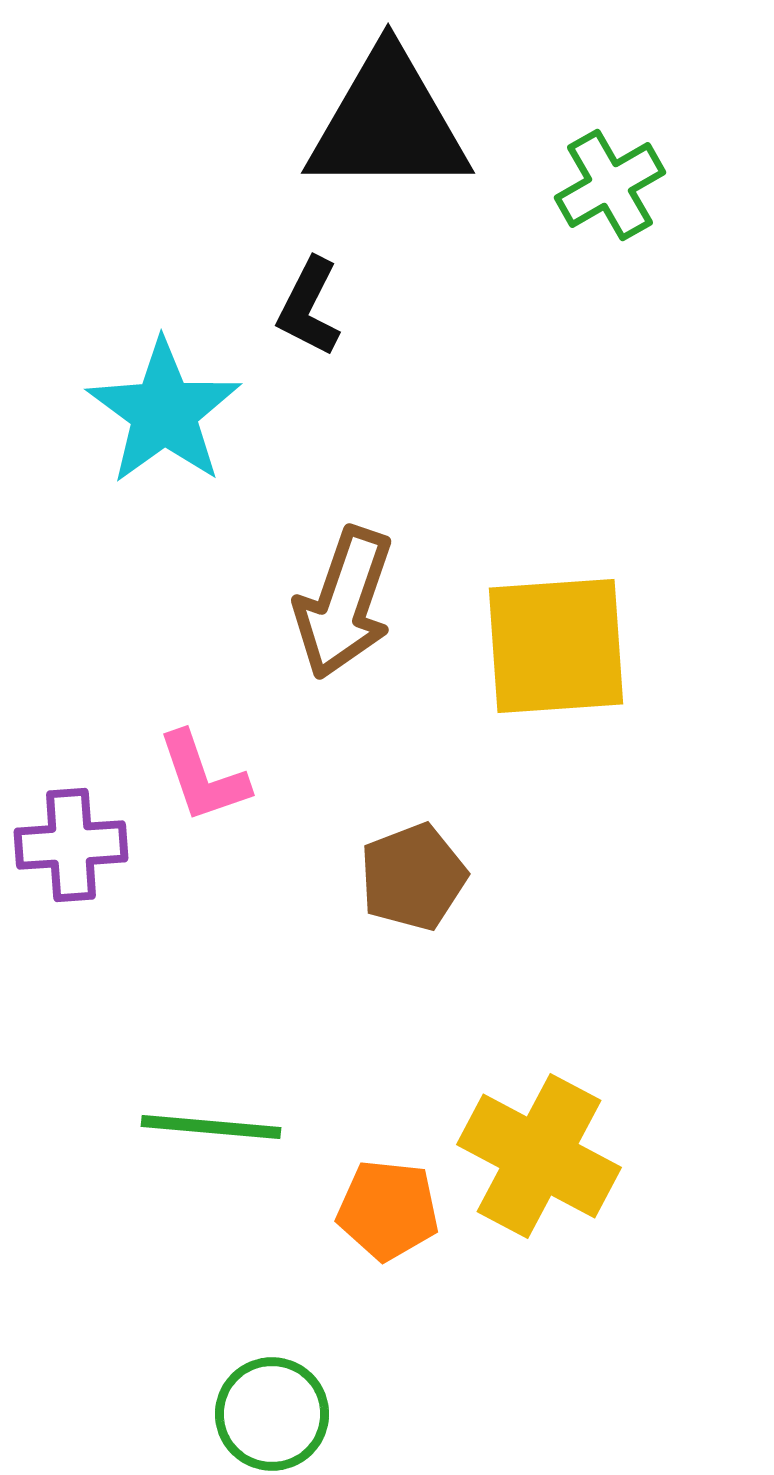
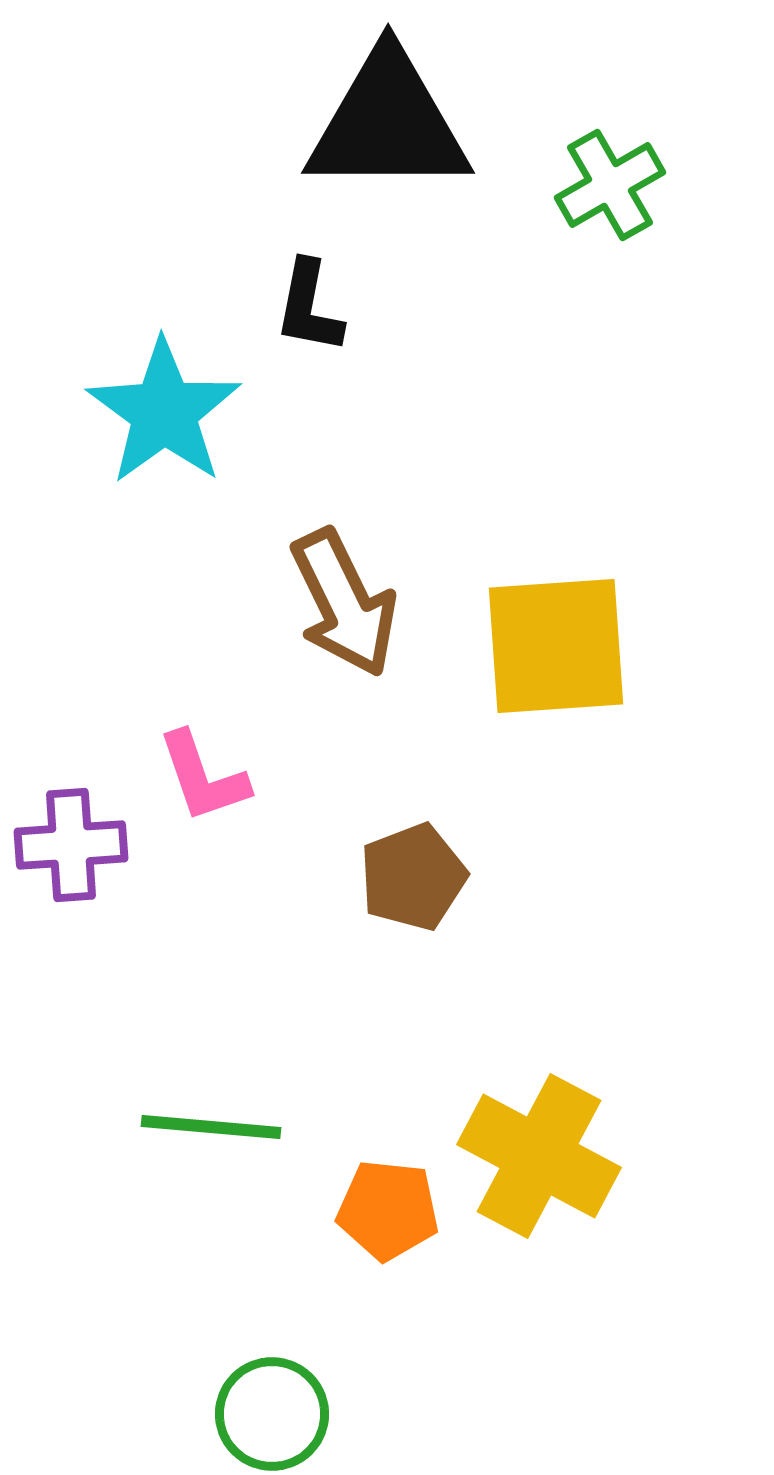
black L-shape: rotated 16 degrees counterclockwise
brown arrow: rotated 45 degrees counterclockwise
